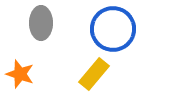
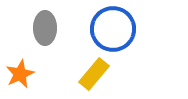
gray ellipse: moved 4 px right, 5 px down
orange star: rotated 28 degrees clockwise
